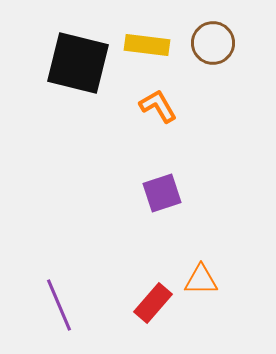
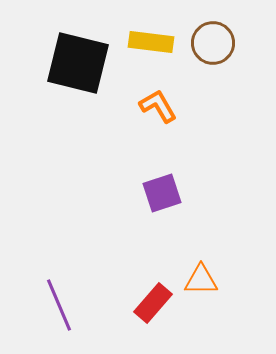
yellow rectangle: moved 4 px right, 3 px up
